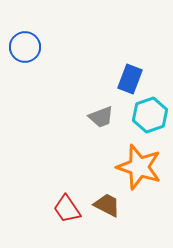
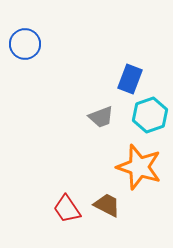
blue circle: moved 3 px up
